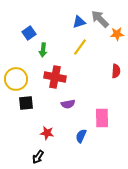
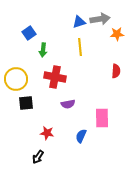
gray arrow: rotated 126 degrees clockwise
yellow line: rotated 42 degrees counterclockwise
